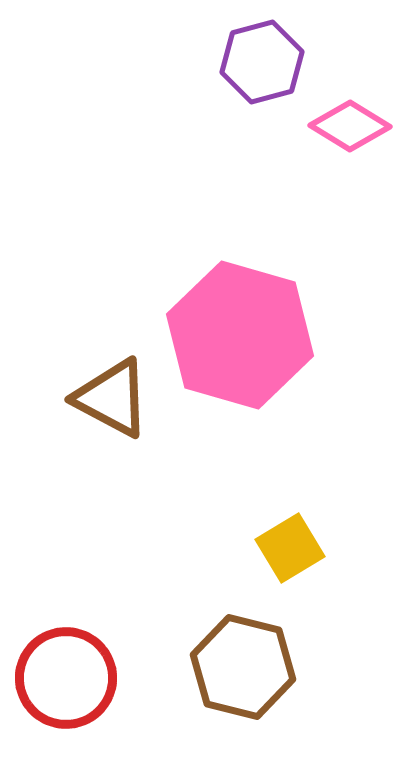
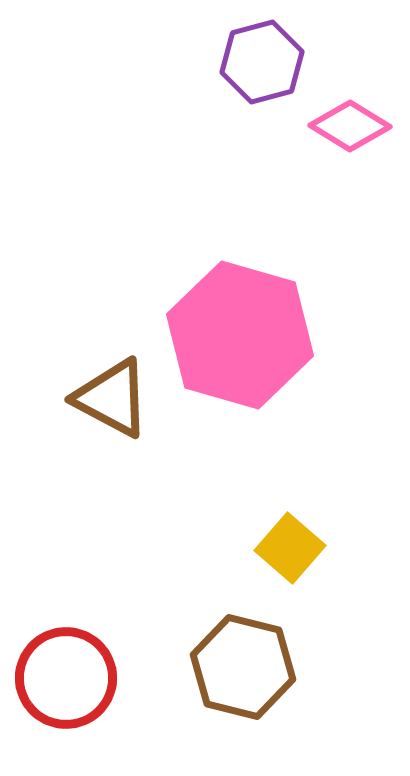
yellow square: rotated 18 degrees counterclockwise
